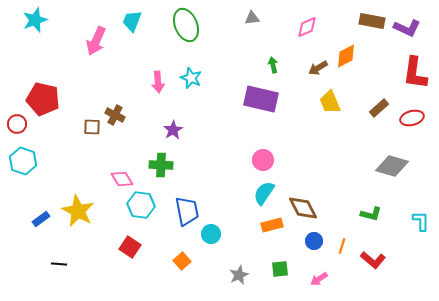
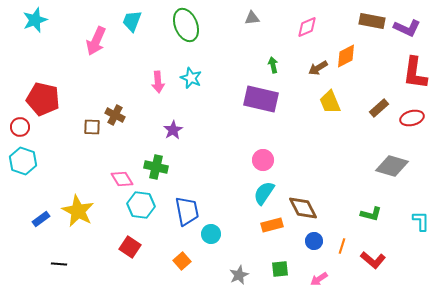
red circle at (17, 124): moved 3 px right, 3 px down
green cross at (161, 165): moved 5 px left, 2 px down; rotated 10 degrees clockwise
